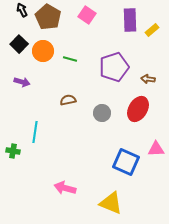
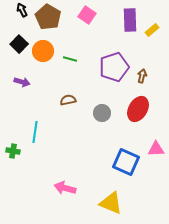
brown arrow: moved 6 px left, 3 px up; rotated 96 degrees clockwise
